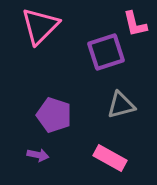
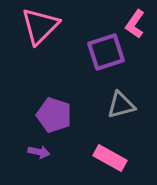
pink L-shape: rotated 48 degrees clockwise
purple arrow: moved 1 px right, 3 px up
